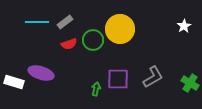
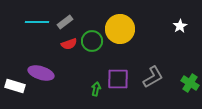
white star: moved 4 px left
green circle: moved 1 px left, 1 px down
white rectangle: moved 1 px right, 4 px down
